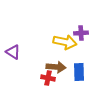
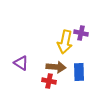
purple cross: rotated 16 degrees clockwise
yellow arrow: rotated 90 degrees clockwise
purple triangle: moved 8 px right, 11 px down
red cross: moved 1 px right, 3 px down
